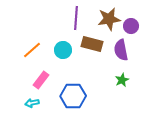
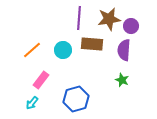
purple line: moved 3 px right
brown rectangle: rotated 10 degrees counterclockwise
purple semicircle: moved 3 px right; rotated 15 degrees clockwise
green star: rotated 24 degrees counterclockwise
blue hexagon: moved 3 px right, 3 px down; rotated 15 degrees counterclockwise
cyan arrow: rotated 40 degrees counterclockwise
